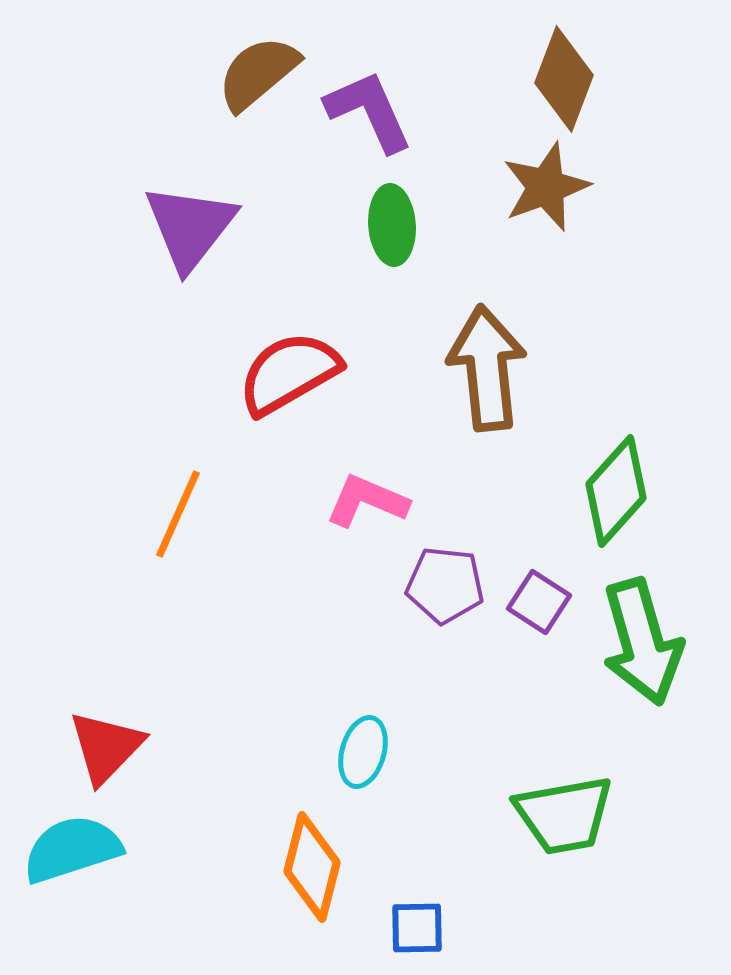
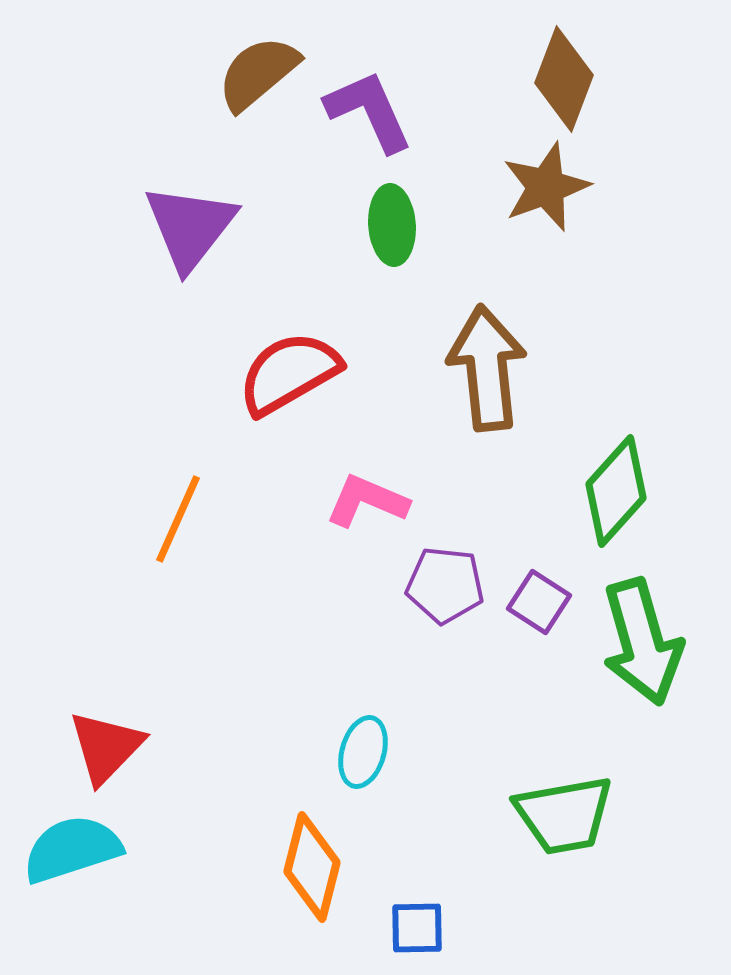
orange line: moved 5 px down
